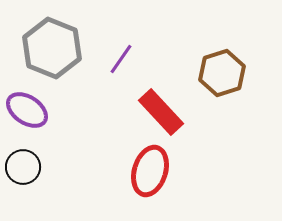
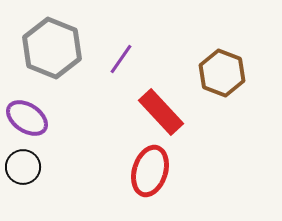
brown hexagon: rotated 21 degrees counterclockwise
purple ellipse: moved 8 px down
